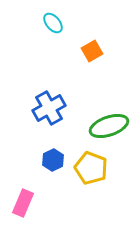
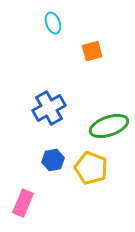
cyan ellipse: rotated 20 degrees clockwise
orange square: rotated 15 degrees clockwise
blue hexagon: rotated 15 degrees clockwise
